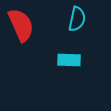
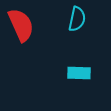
cyan rectangle: moved 10 px right, 13 px down
